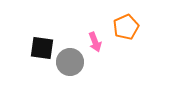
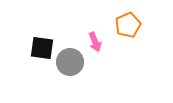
orange pentagon: moved 2 px right, 2 px up
